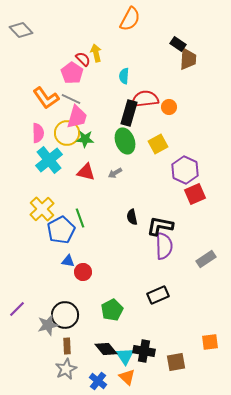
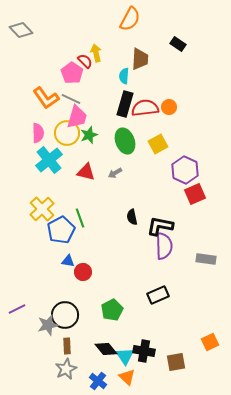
red semicircle at (83, 59): moved 2 px right, 2 px down
brown trapezoid at (188, 59): moved 48 px left
red semicircle at (145, 99): moved 9 px down
black rectangle at (129, 113): moved 4 px left, 9 px up
green star at (85, 139): moved 4 px right, 4 px up; rotated 24 degrees counterclockwise
gray rectangle at (206, 259): rotated 42 degrees clockwise
purple line at (17, 309): rotated 18 degrees clockwise
orange square at (210, 342): rotated 18 degrees counterclockwise
